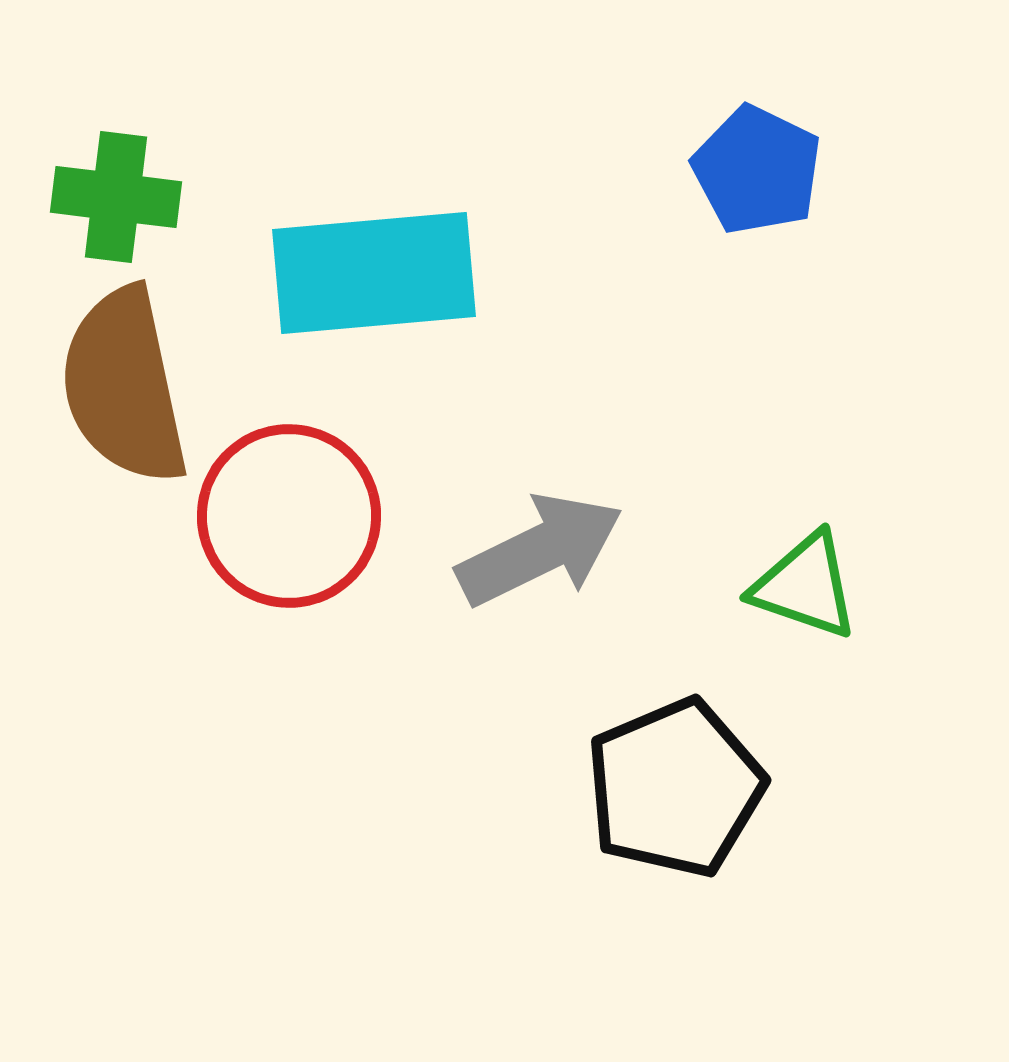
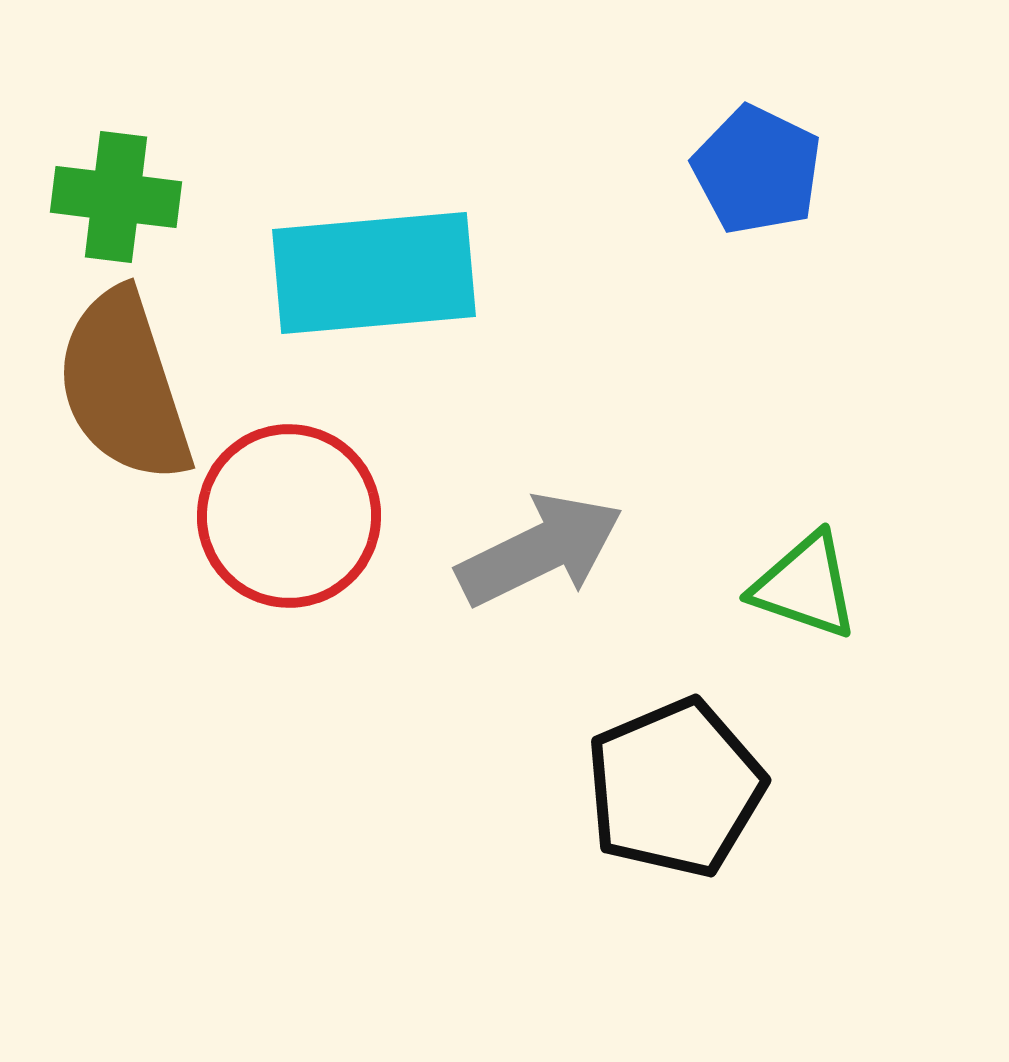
brown semicircle: rotated 6 degrees counterclockwise
